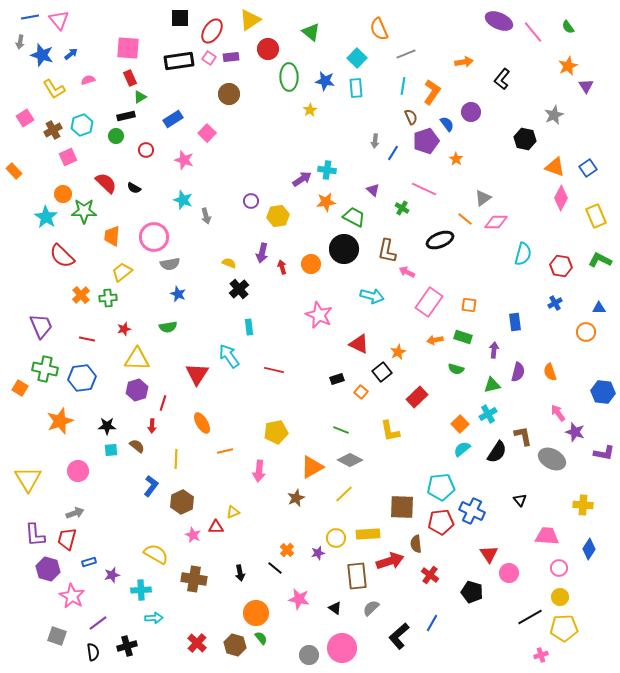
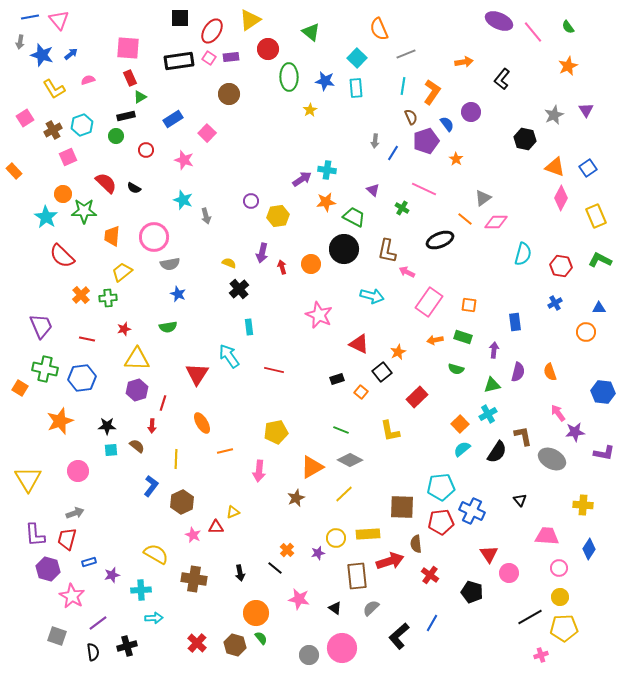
purple triangle at (586, 86): moved 24 px down
purple star at (575, 432): rotated 24 degrees counterclockwise
